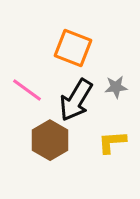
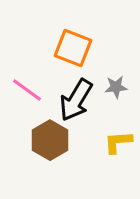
yellow L-shape: moved 6 px right
